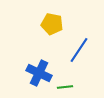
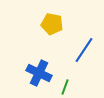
blue line: moved 5 px right
green line: rotated 63 degrees counterclockwise
